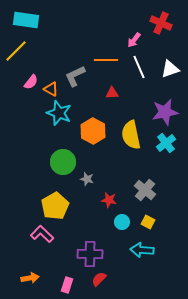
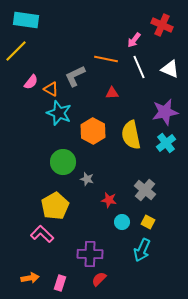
red cross: moved 1 px right, 2 px down
orange line: moved 1 px up; rotated 10 degrees clockwise
white triangle: rotated 42 degrees clockwise
cyan arrow: rotated 70 degrees counterclockwise
pink rectangle: moved 7 px left, 2 px up
